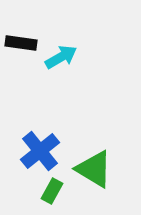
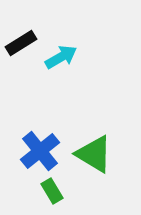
black rectangle: rotated 40 degrees counterclockwise
green triangle: moved 15 px up
green rectangle: rotated 60 degrees counterclockwise
